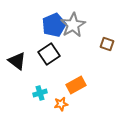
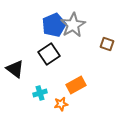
black triangle: moved 2 px left, 8 px down
